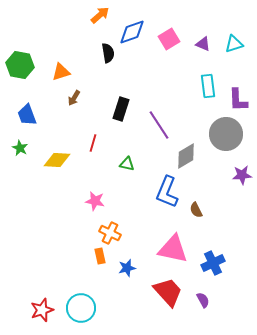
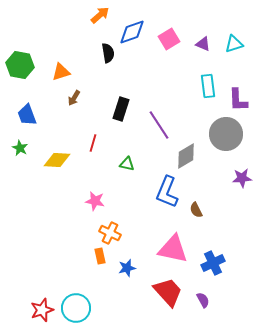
purple star: moved 3 px down
cyan circle: moved 5 px left
